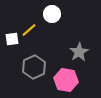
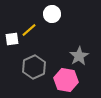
gray star: moved 4 px down
